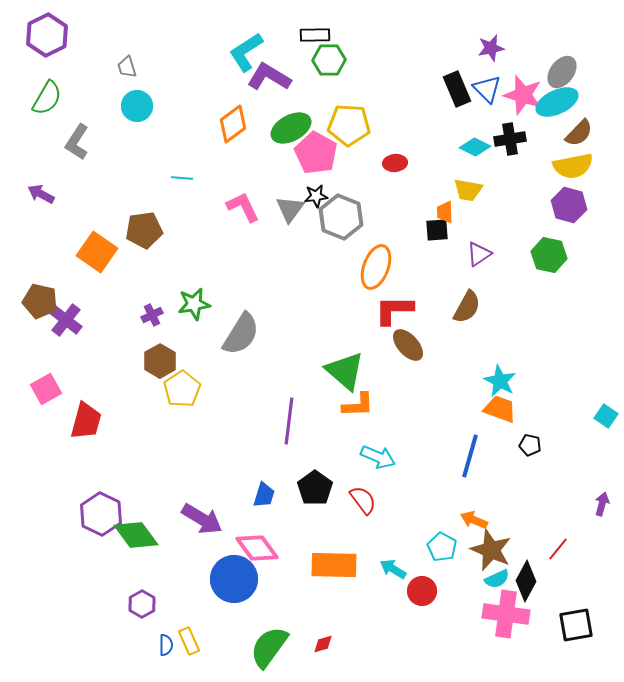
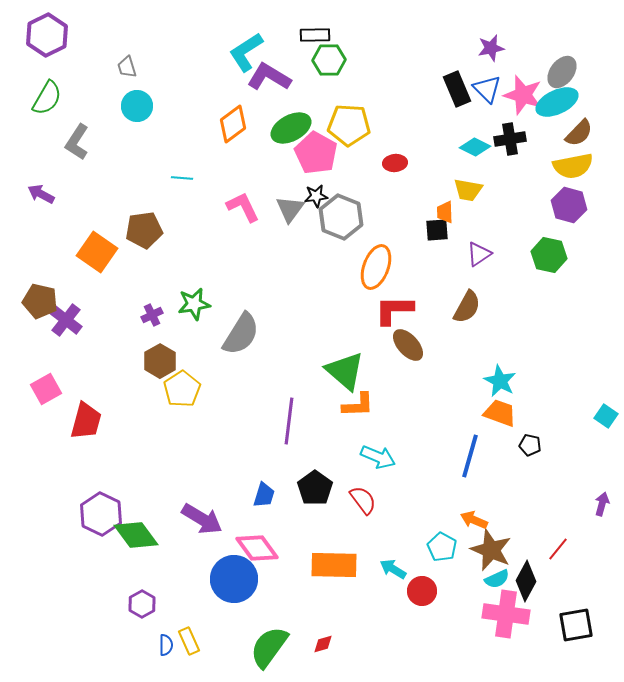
orange trapezoid at (500, 409): moved 4 px down
